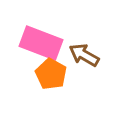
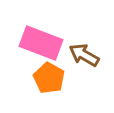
orange pentagon: moved 2 px left, 4 px down
